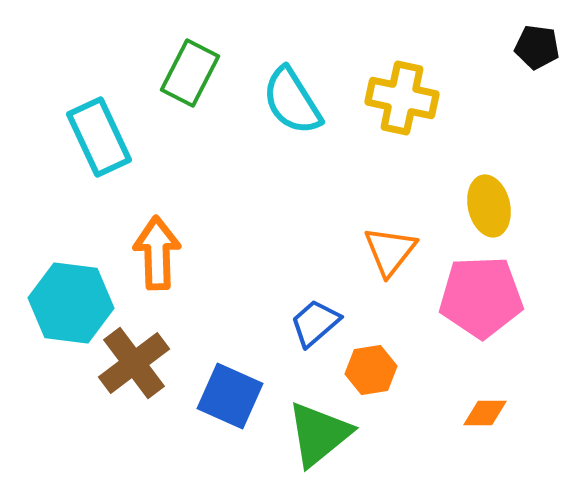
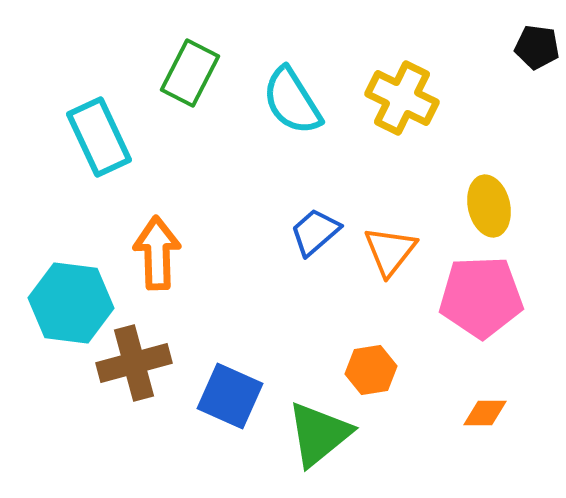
yellow cross: rotated 14 degrees clockwise
blue trapezoid: moved 91 px up
brown cross: rotated 22 degrees clockwise
